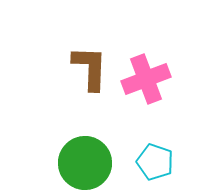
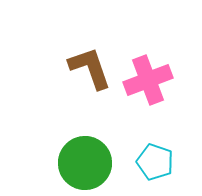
brown L-shape: rotated 21 degrees counterclockwise
pink cross: moved 2 px right, 1 px down
